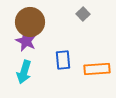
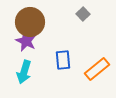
orange rectangle: rotated 35 degrees counterclockwise
